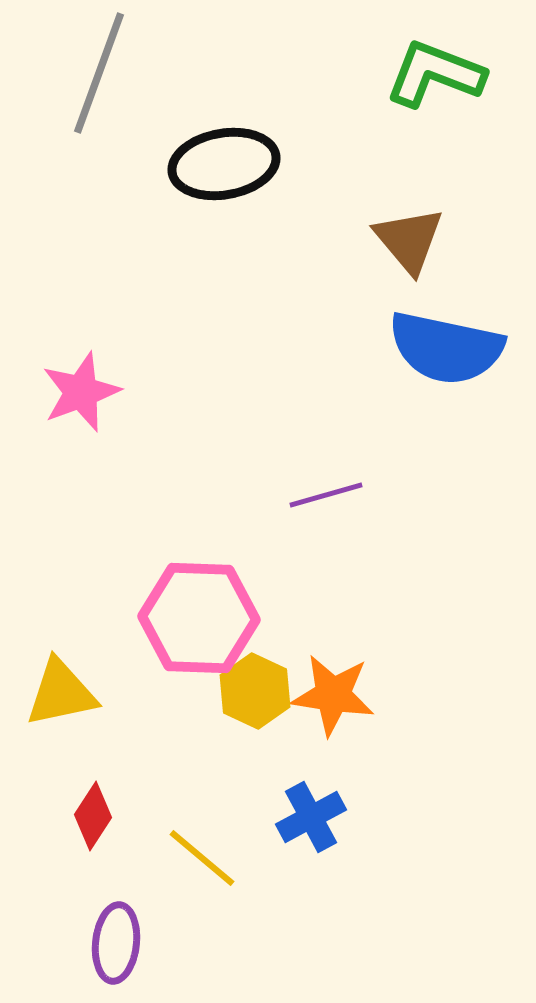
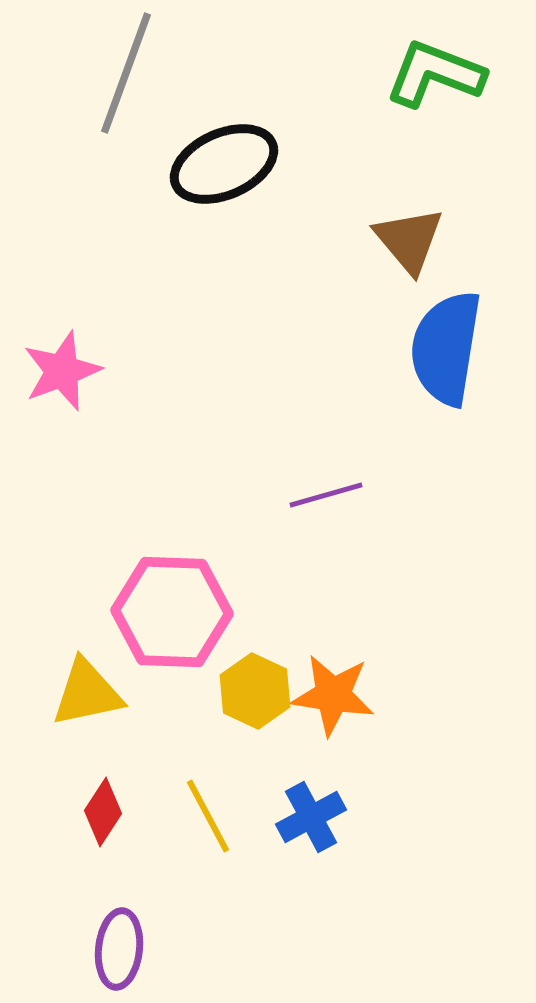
gray line: moved 27 px right
black ellipse: rotated 14 degrees counterclockwise
blue semicircle: rotated 87 degrees clockwise
pink star: moved 19 px left, 21 px up
pink hexagon: moved 27 px left, 6 px up
yellow triangle: moved 26 px right
red diamond: moved 10 px right, 4 px up
yellow line: moved 6 px right, 42 px up; rotated 22 degrees clockwise
purple ellipse: moved 3 px right, 6 px down
